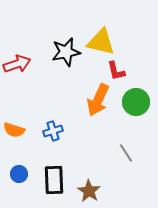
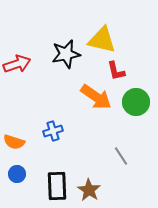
yellow triangle: moved 1 px right, 2 px up
black star: moved 2 px down
orange arrow: moved 2 px left, 3 px up; rotated 80 degrees counterclockwise
orange semicircle: moved 12 px down
gray line: moved 5 px left, 3 px down
blue circle: moved 2 px left
black rectangle: moved 3 px right, 6 px down
brown star: moved 1 px up
